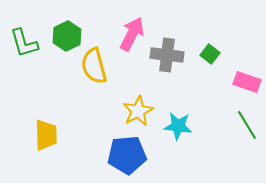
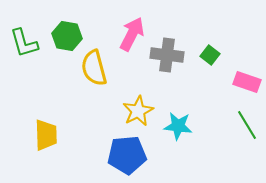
green hexagon: rotated 24 degrees counterclockwise
green square: moved 1 px down
yellow semicircle: moved 2 px down
